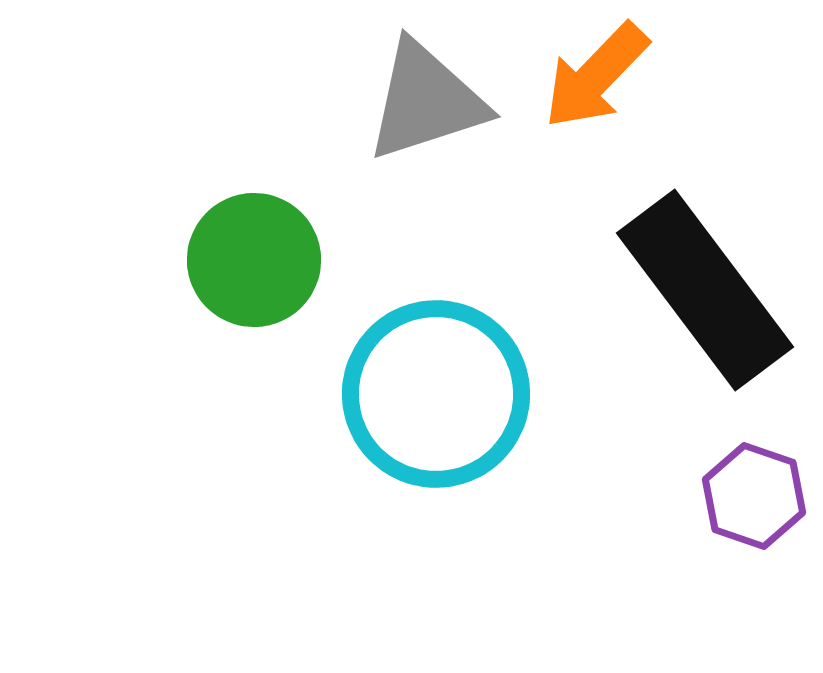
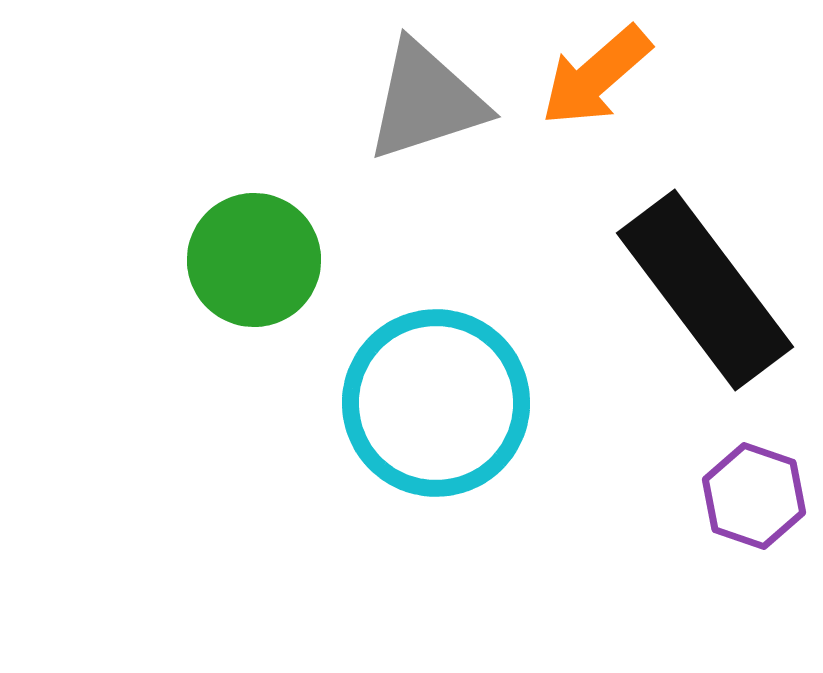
orange arrow: rotated 5 degrees clockwise
cyan circle: moved 9 px down
